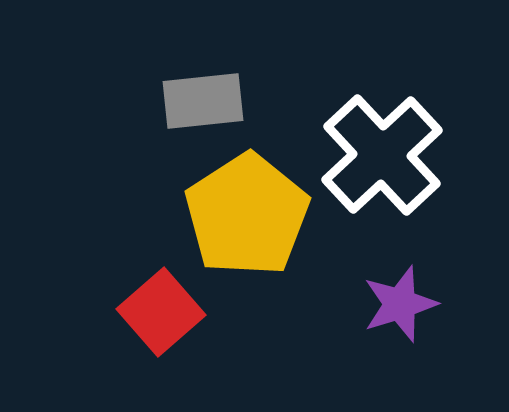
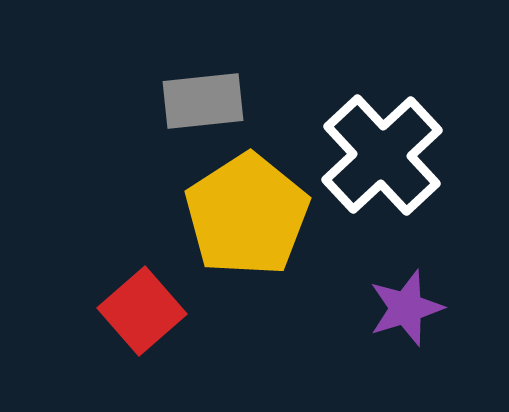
purple star: moved 6 px right, 4 px down
red square: moved 19 px left, 1 px up
